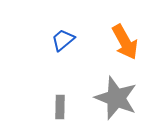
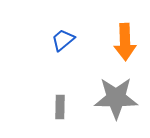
orange arrow: rotated 27 degrees clockwise
gray star: rotated 21 degrees counterclockwise
